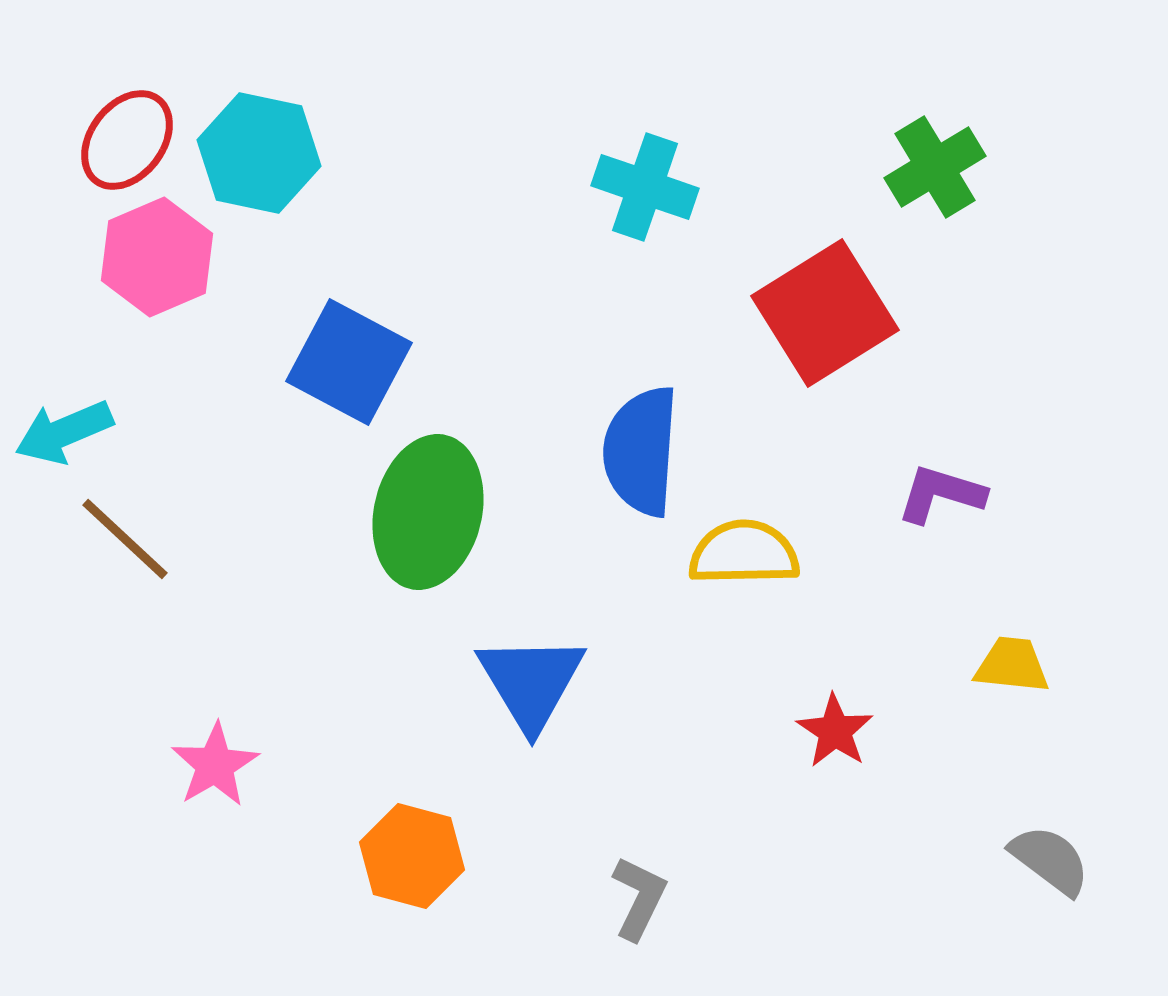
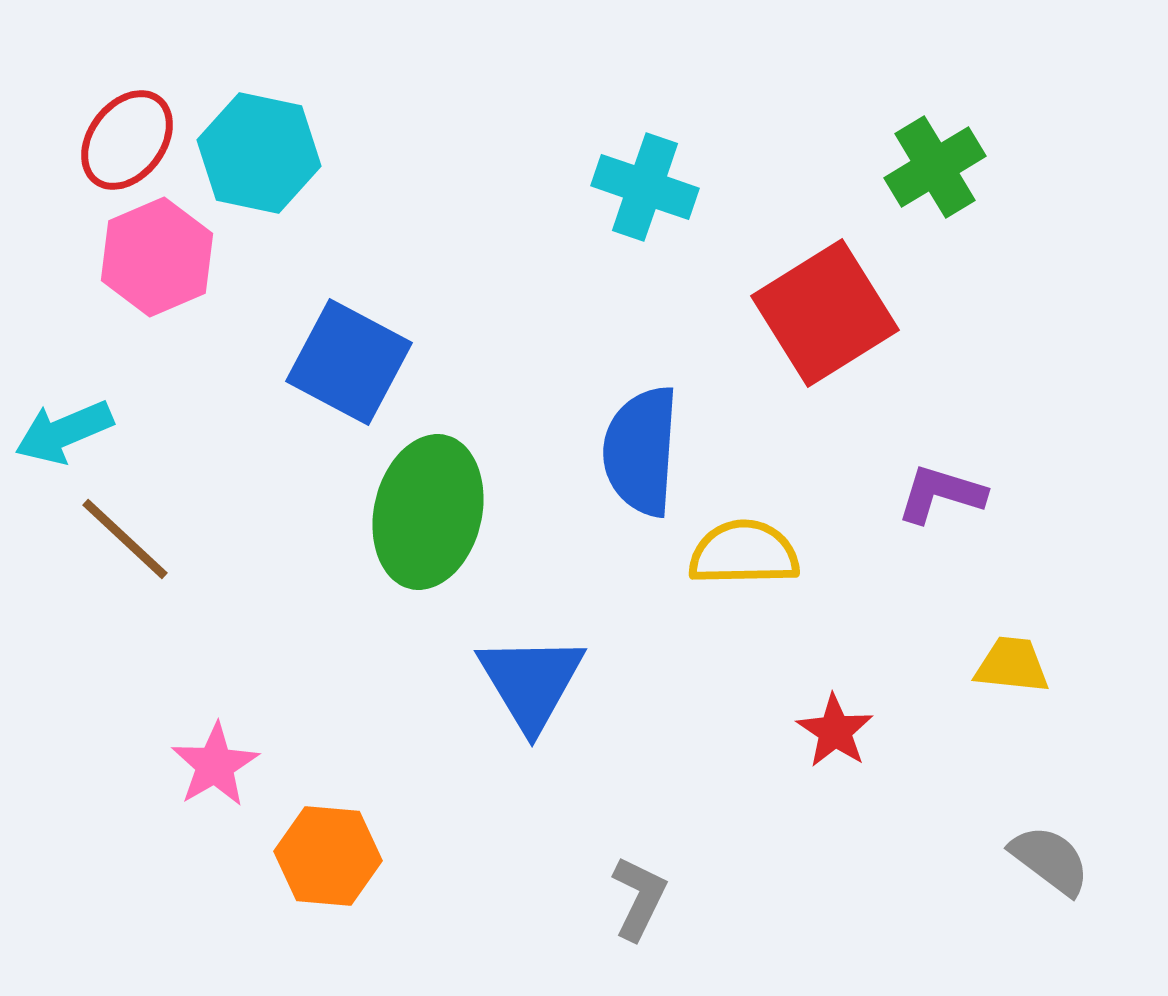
orange hexagon: moved 84 px left; rotated 10 degrees counterclockwise
